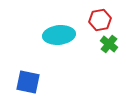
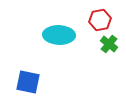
cyan ellipse: rotated 8 degrees clockwise
